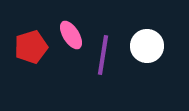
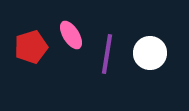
white circle: moved 3 px right, 7 px down
purple line: moved 4 px right, 1 px up
